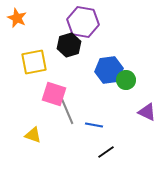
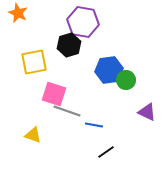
orange star: moved 1 px right, 5 px up
gray line: rotated 48 degrees counterclockwise
